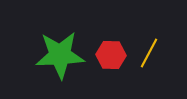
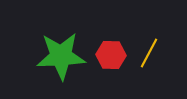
green star: moved 1 px right, 1 px down
